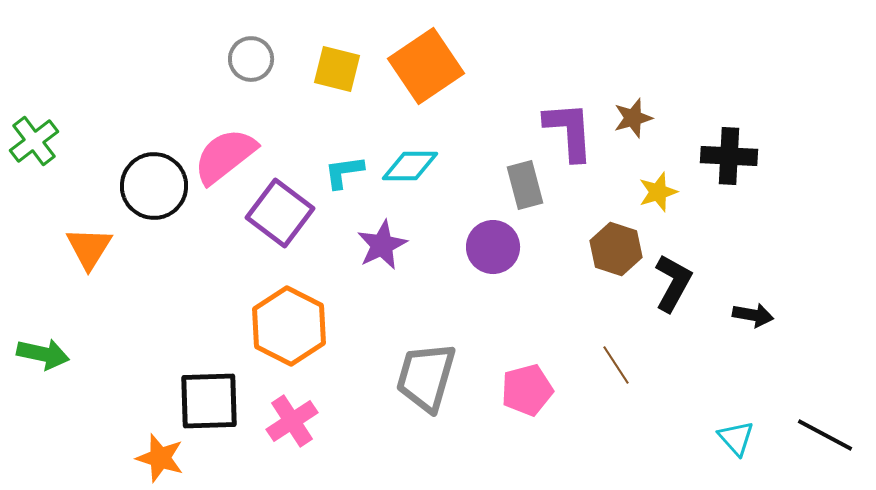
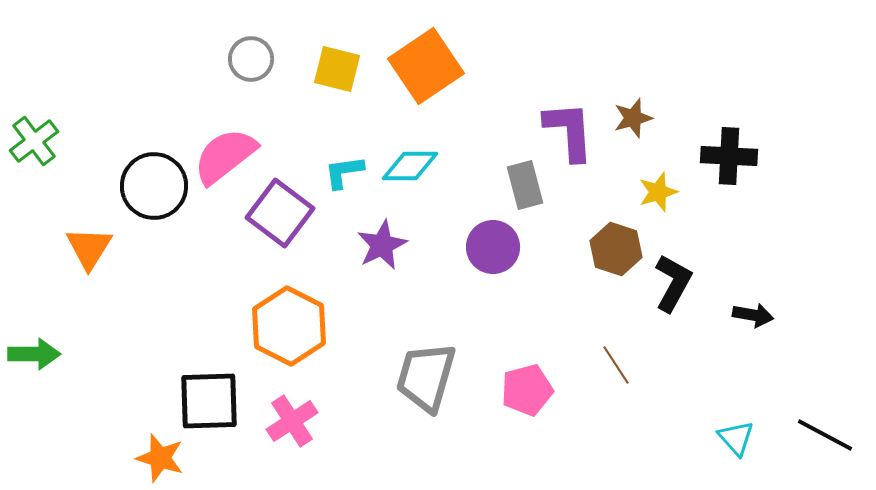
green arrow: moved 9 px left; rotated 12 degrees counterclockwise
